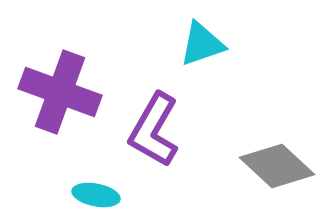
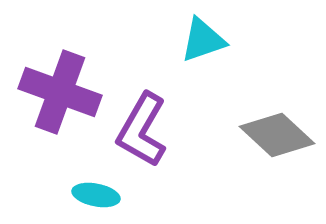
cyan triangle: moved 1 px right, 4 px up
purple L-shape: moved 12 px left
gray diamond: moved 31 px up
